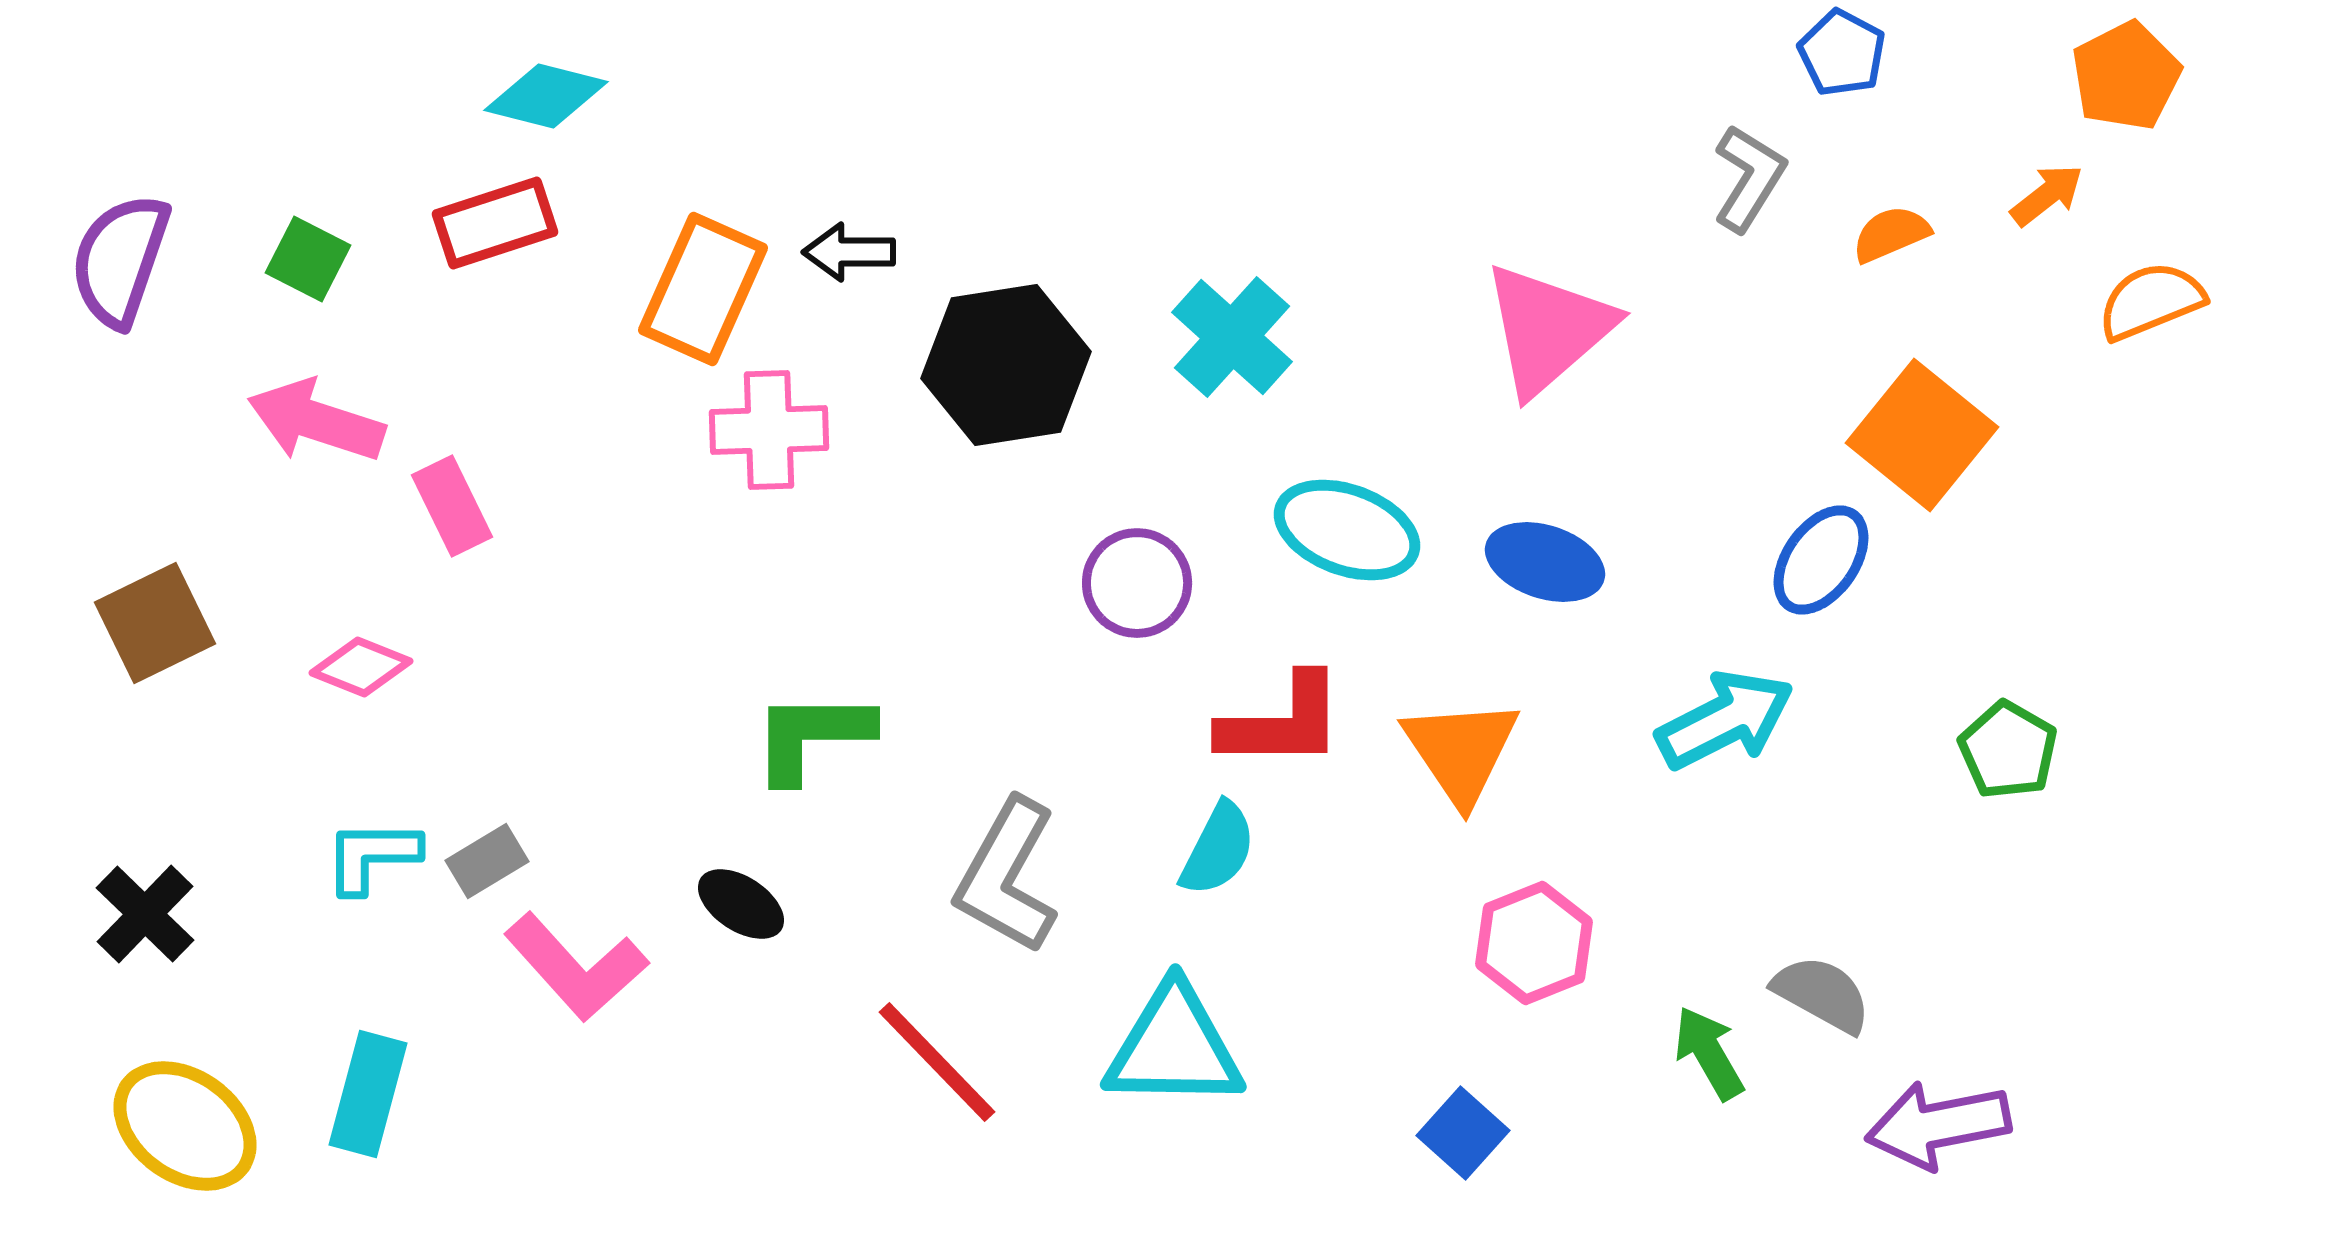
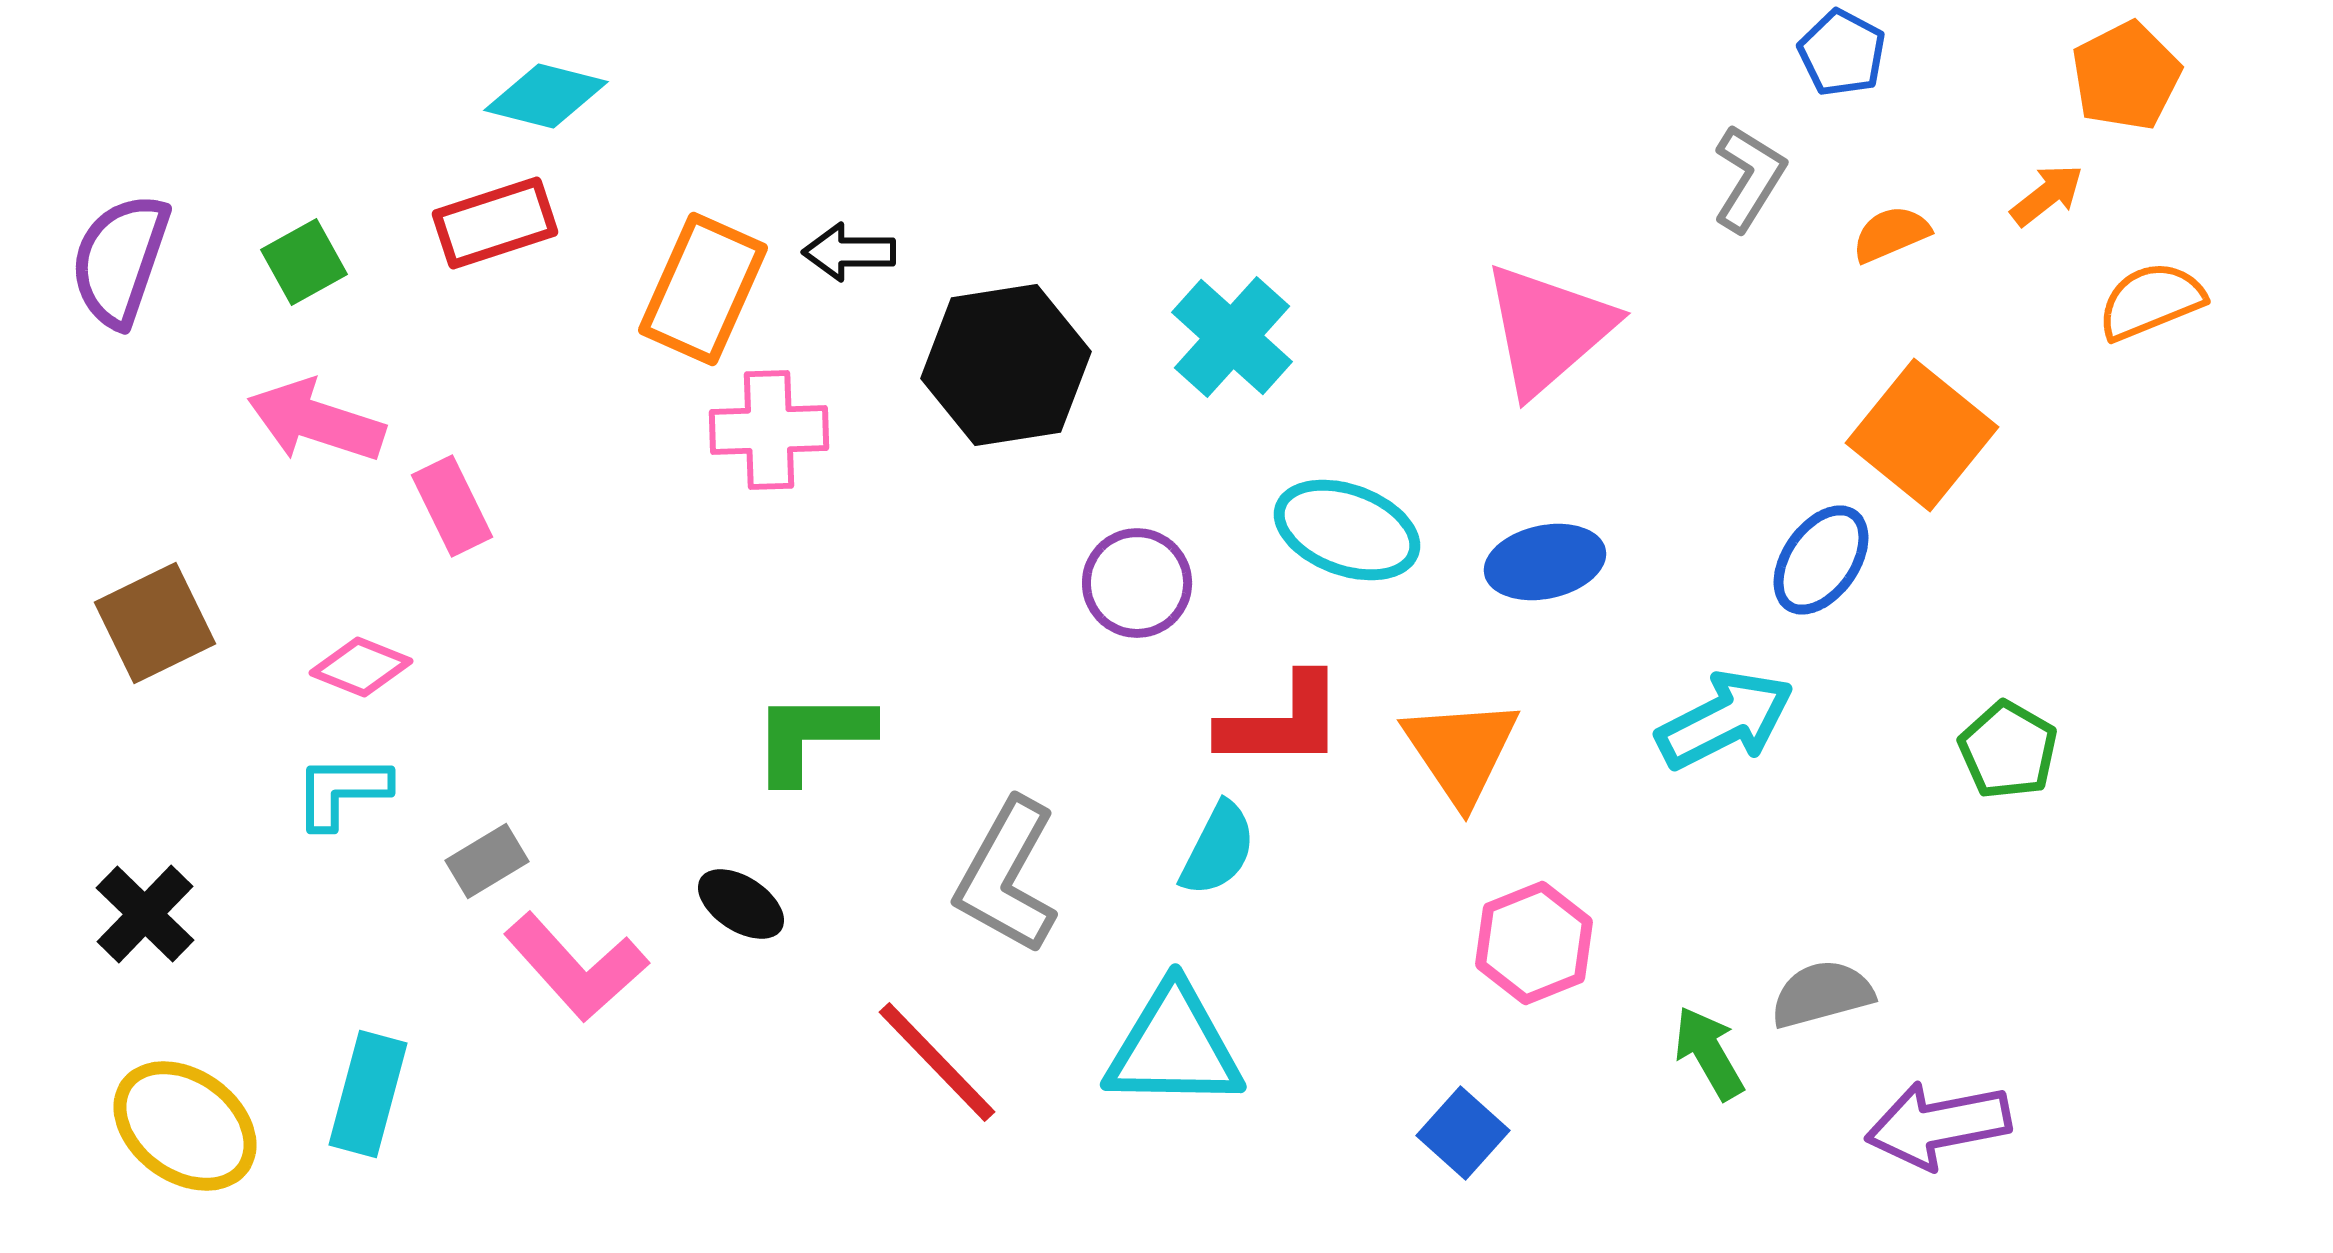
green square at (308, 259): moved 4 px left, 3 px down; rotated 34 degrees clockwise
blue ellipse at (1545, 562): rotated 30 degrees counterclockwise
cyan L-shape at (372, 856): moved 30 px left, 65 px up
gray semicircle at (1822, 994): rotated 44 degrees counterclockwise
